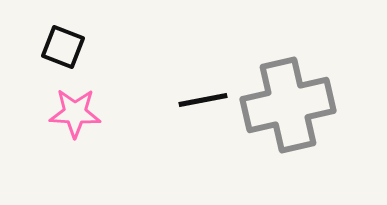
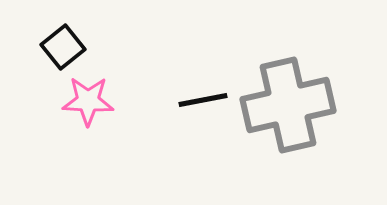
black square: rotated 30 degrees clockwise
pink star: moved 13 px right, 12 px up
